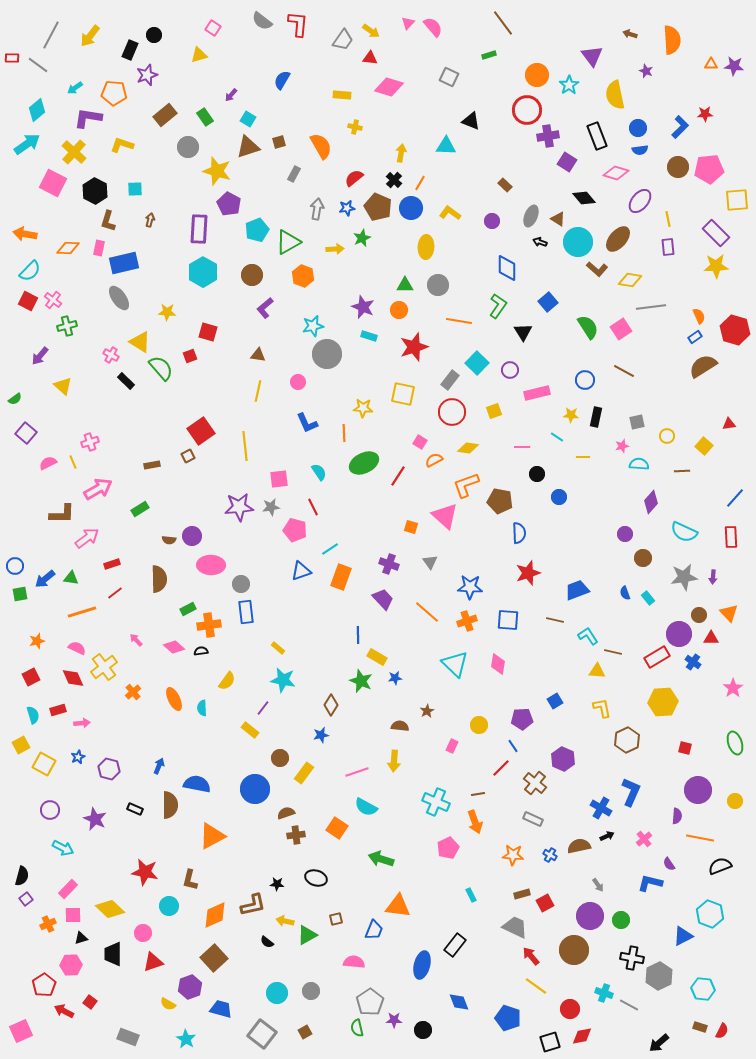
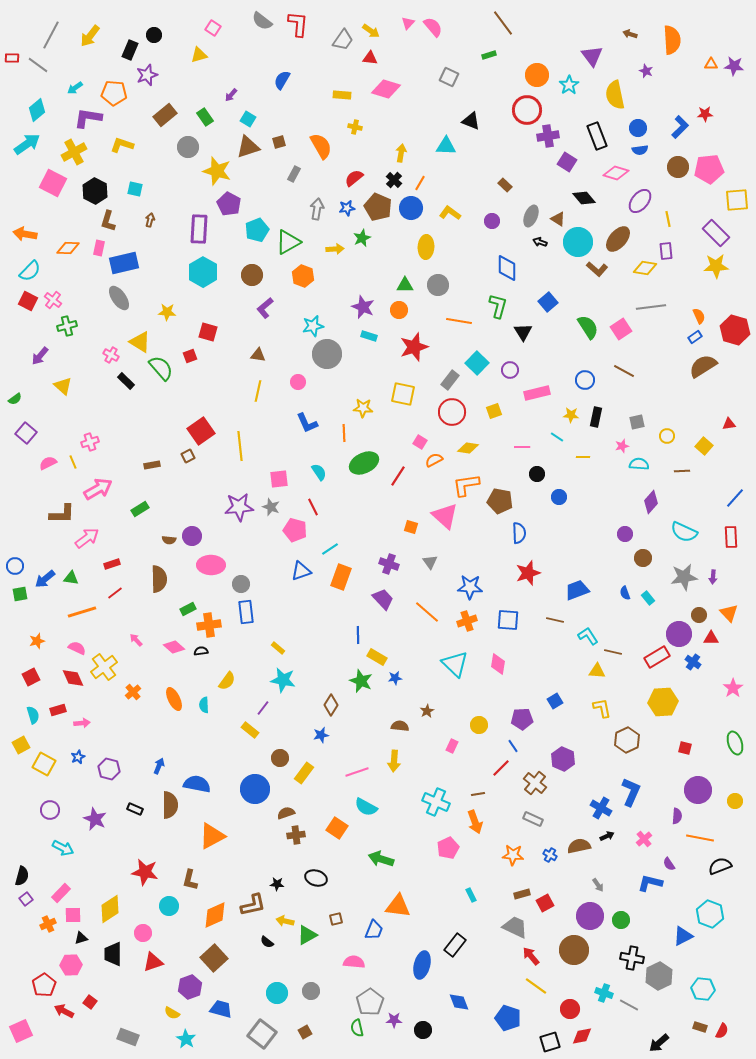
pink diamond at (389, 87): moved 3 px left, 2 px down
yellow cross at (74, 152): rotated 20 degrees clockwise
cyan square at (135, 189): rotated 14 degrees clockwise
purple rectangle at (668, 247): moved 2 px left, 4 px down
yellow diamond at (630, 280): moved 15 px right, 12 px up
green L-shape at (498, 306): rotated 20 degrees counterclockwise
yellow line at (245, 446): moved 5 px left
orange L-shape at (466, 485): rotated 12 degrees clockwise
gray star at (271, 507): rotated 30 degrees clockwise
cyan semicircle at (202, 708): moved 2 px right, 3 px up
pink rectangle at (68, 889): moved 7 px left, 4 px down
yellow diamond at (110, 909): rotated 76 degrees counterclockwise
yellow semicircle at (168, 1004): moved 4 px right, 9 px down
